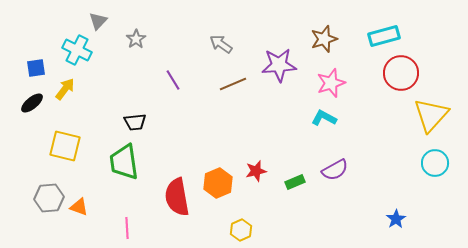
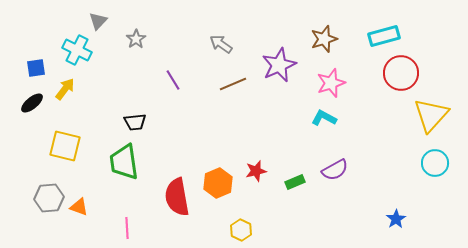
purple star: rotated 20 degrees counterclockwise
yellow hexagon: rotated 10 degrees counterclockwise
